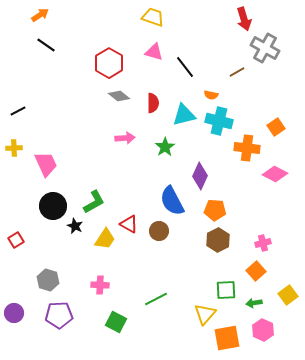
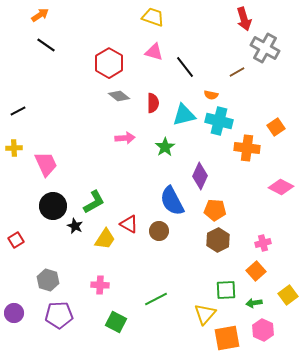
pink diamond at (275, 174): moved 6 px right, 13 px down
